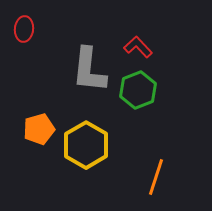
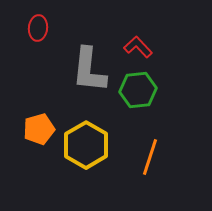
red ellipse: moved 14 px right, 1 px up
green hexagon: rotated 15 degrees clockwise
orange line: moved 6 px left, 20 px up
